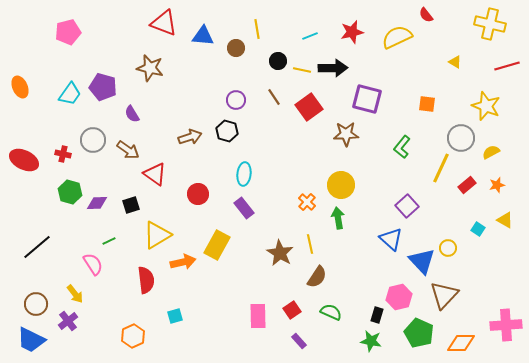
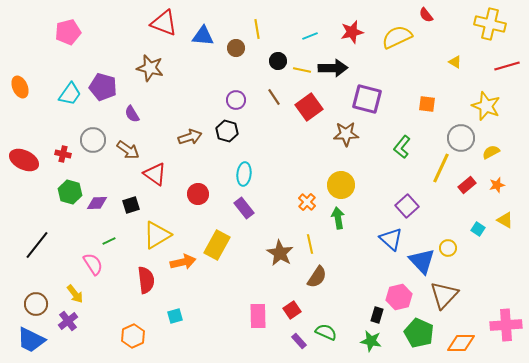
black line at (37, 247): moved 2 px up; rotated 12 degrees counterclockwise
green semicircle at (331, 312): moved 5 px left, 20 px down
